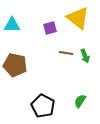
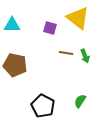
purple square: rotated 32 degrees clockwise
